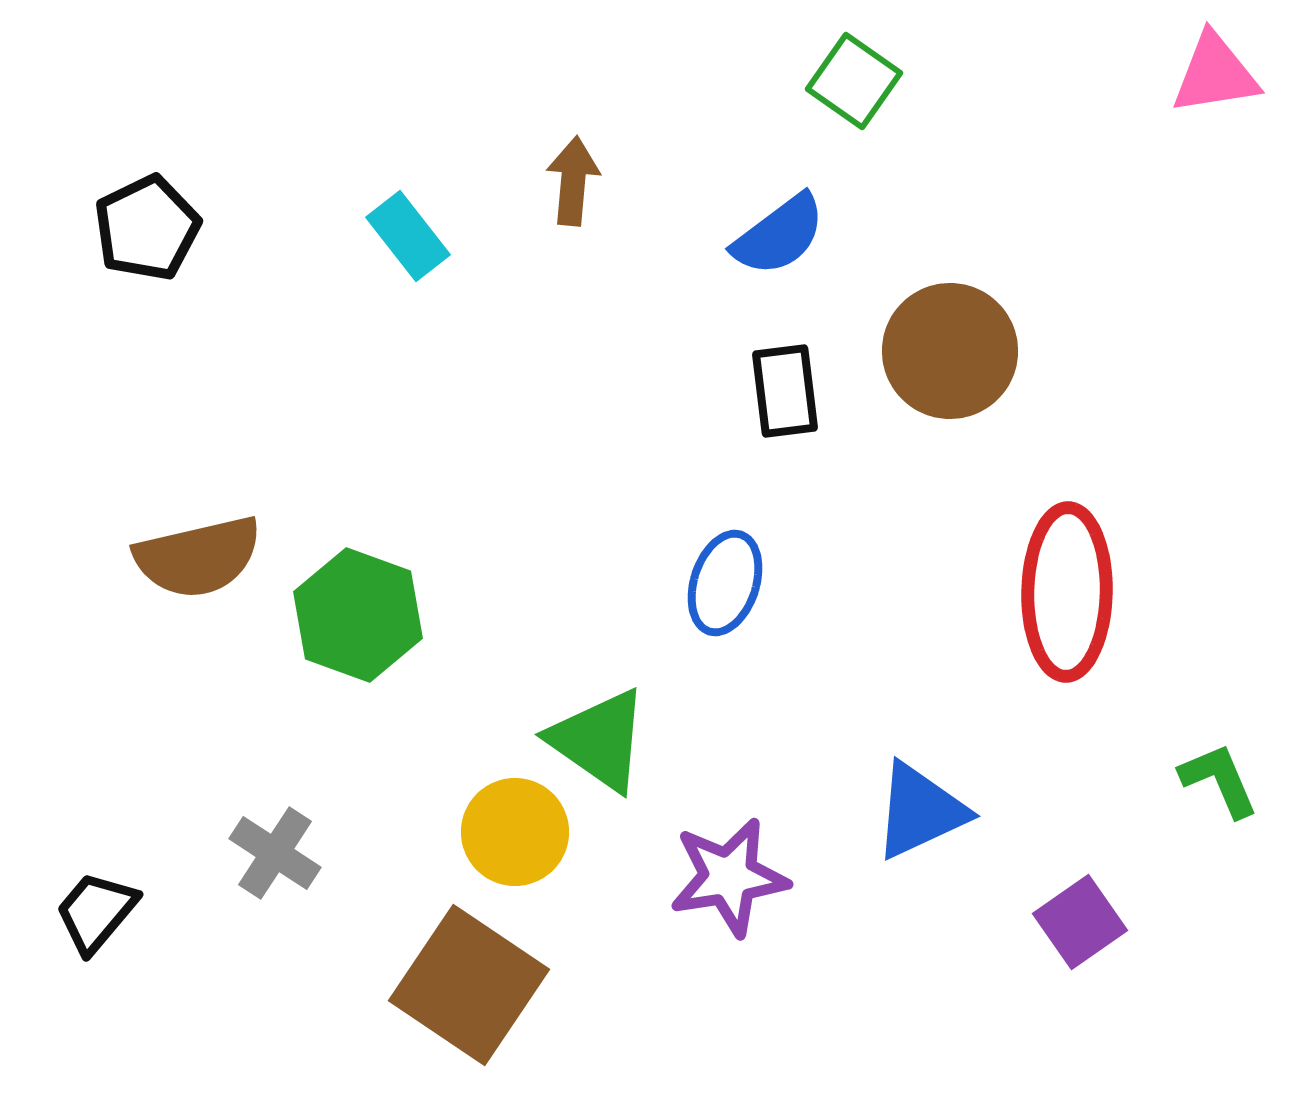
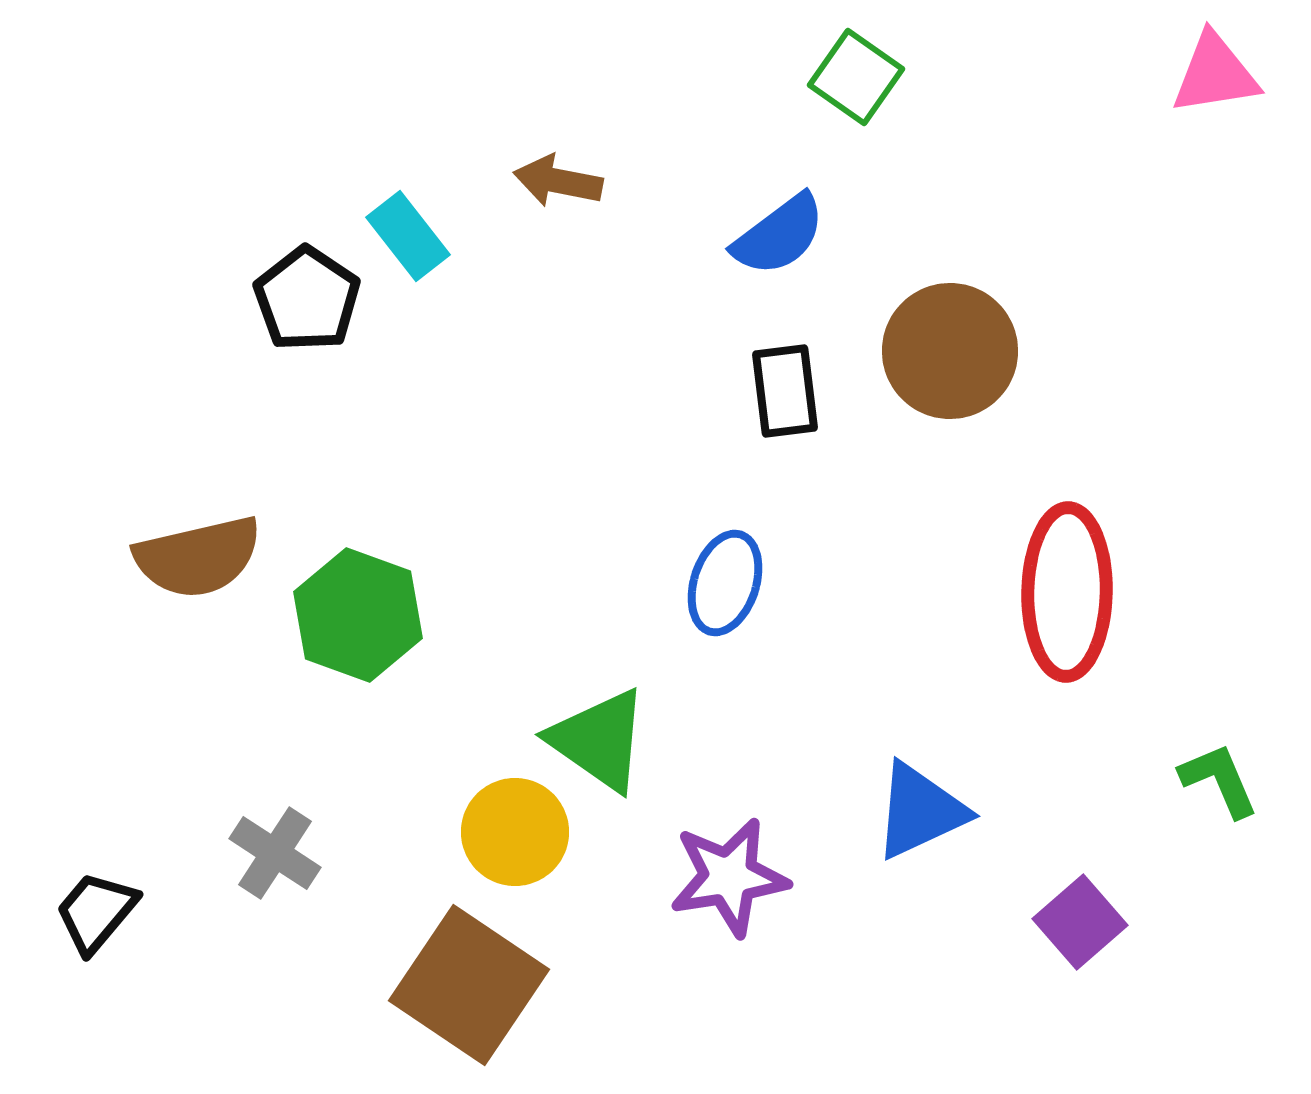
green square: moved 2 px right, 4 px up
brown arrow: moved 15 px left; rotated 84 degrees counterclockwise
black pentagon: moved 160 px right, 71 px down; rotated 12 degrees counterclockwise
purple square: rotated 6 degrees counterclockwise
